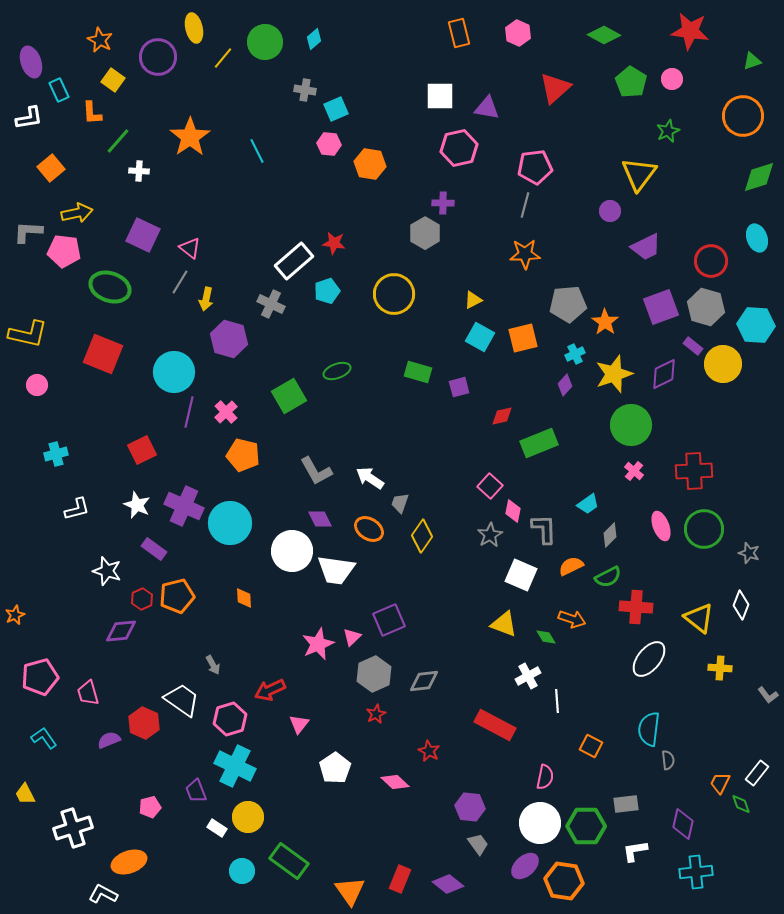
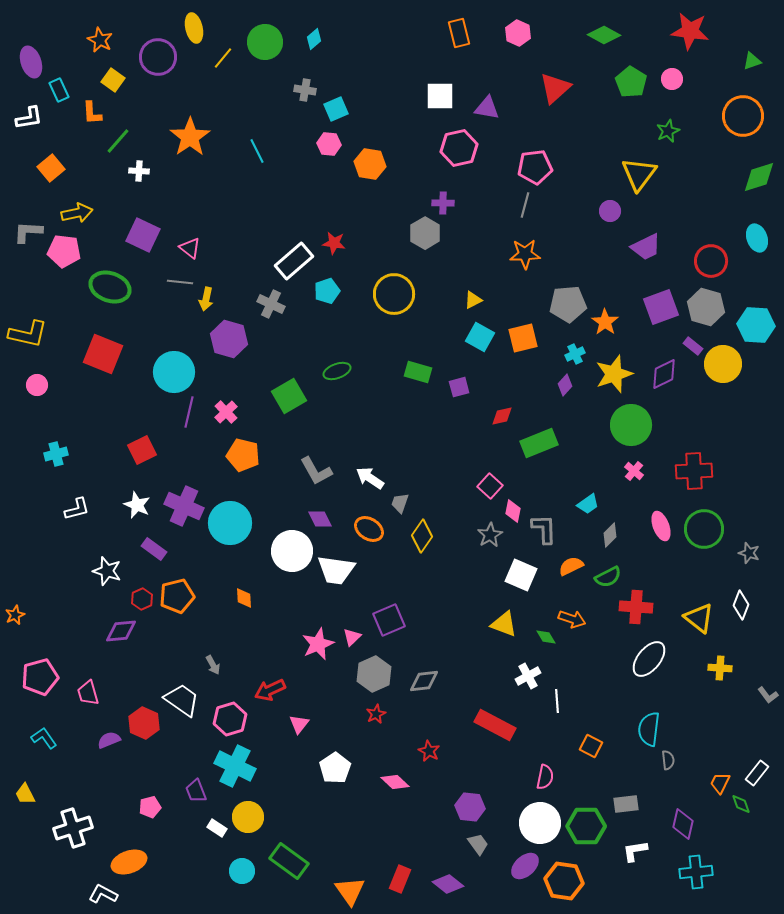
gray line at (180, 282): rotated 65 degrees clockwise
